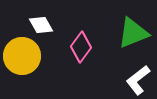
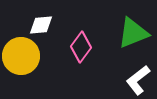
white diamond: rotated 65 degrees counterclockwise
yellow circle: moved 1 px left
